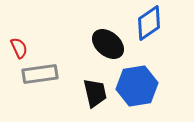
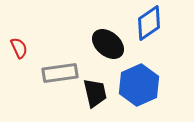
gray rectangle: moved 20 px right, 1 px up
blue hexagon: moved 2 px right, 1 px up; rotated 15 degrees counterclockwise
